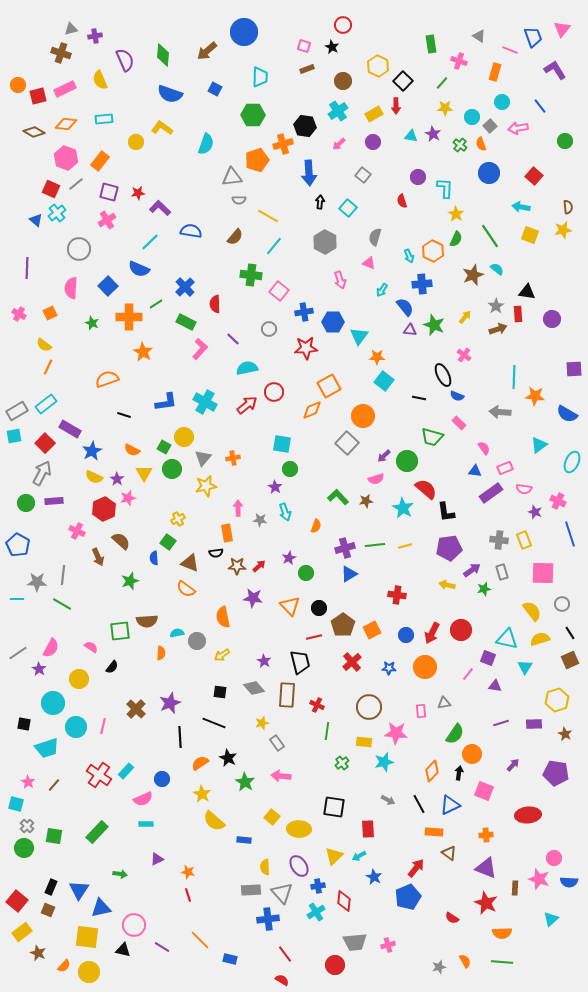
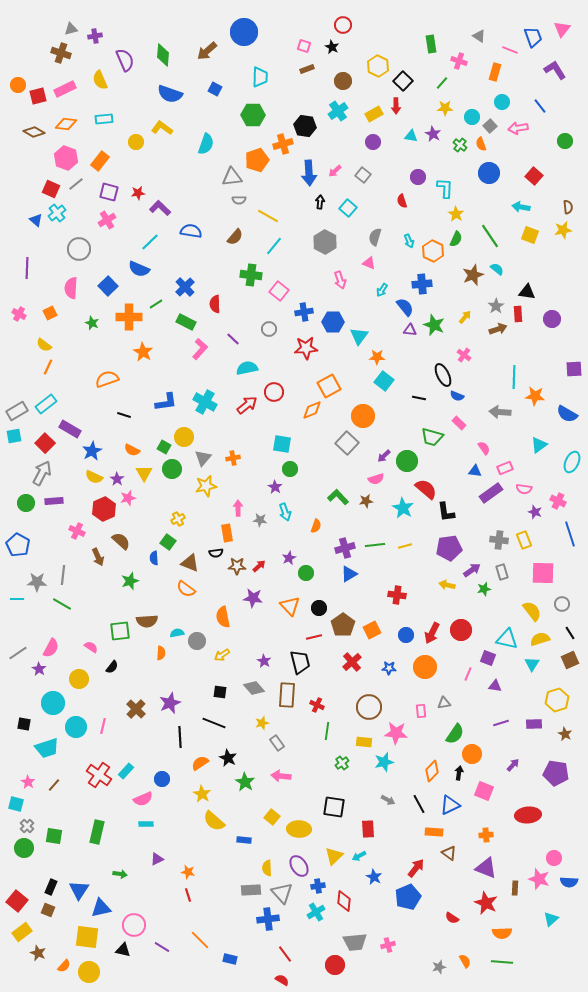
pink arrow at (339, 144): moved 4 px left, 27 px down
cyan arrow at (409, 256): moved 15 px up
cyan triangle at (525, 667): moved 7 px right, 3 px up
pink line at (468, 674): rotated 16 degrees counterclockwise
green rectangle at (97, 832): rotated 30 degrees counterclockwise
yellow semicircle at (265, 867): moved 2 px right, 1 px down
